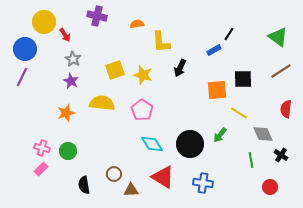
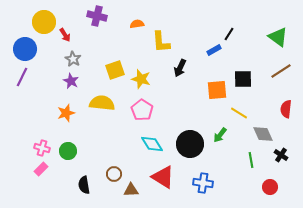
yellow star: moved 2 px left, 4 px down
